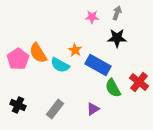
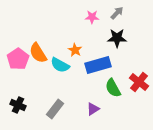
gray arrow: rotated 24 degrees clockwise
blue rectangle: rotated 45 degrees counterclockwise
